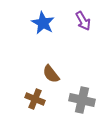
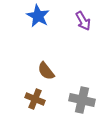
blue star: moved 5 px left, 7 px up
brown semicircle: moved 5 px left, 3 px up
